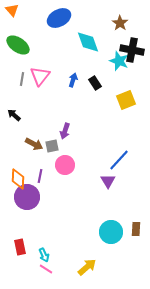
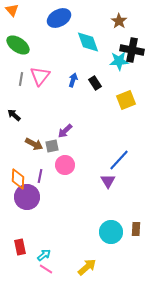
brown star: moved 1 px left, 2 px up
cyan star: rotated 24 degrees counterclockwise
gray line: moved 1 px left
purple arrow: rotated 28 degrees clockwise
cyan arrow: rotated 104 degrees counterclockwise
